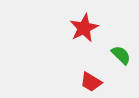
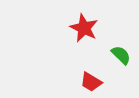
red star: rotated 20 degrees counterclockwise
